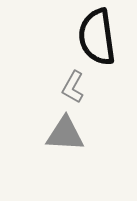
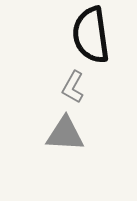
black semicircle: moved 6 px left, 2 px up
